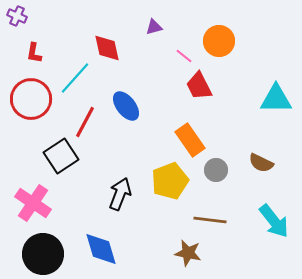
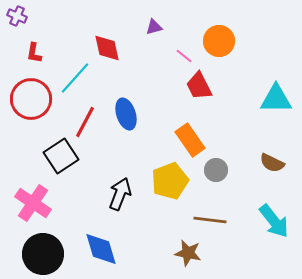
blue ellipse: moved 8 px down; rotated 20 degrees clockwise
brown semicircle: moved 11 px right
